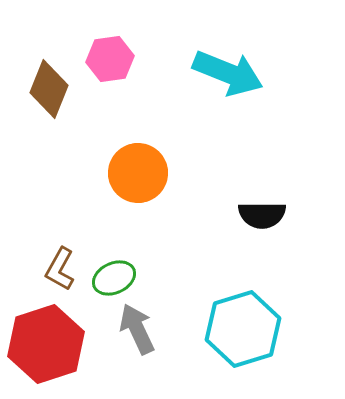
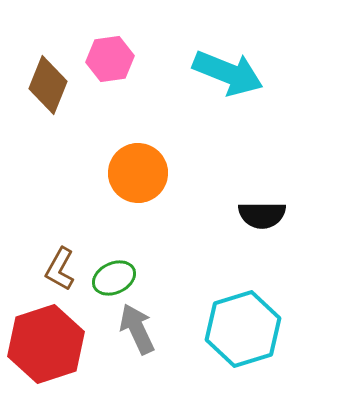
brown diamond: moved 1 px left, 4 px up
